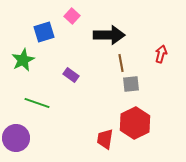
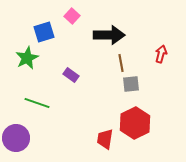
green star: moved 4 px right, 2 px up
